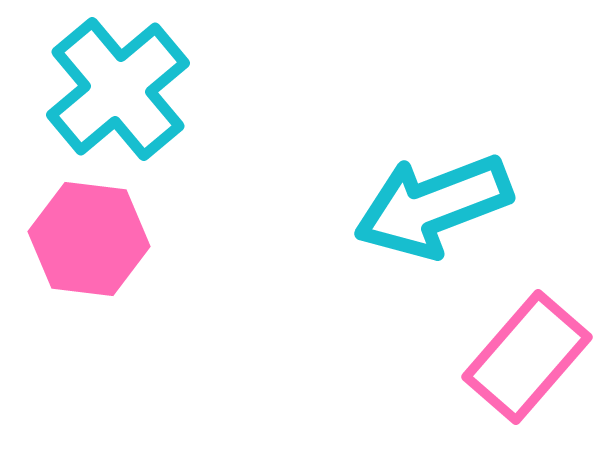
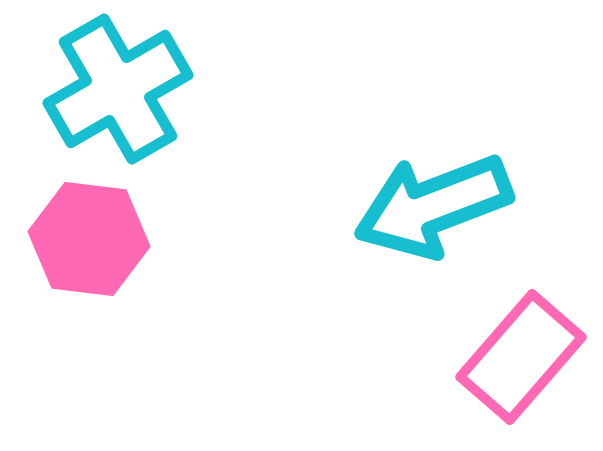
cyan cross: rotated 10 degrees clockwise
pink rectangle: moved 6 px left
